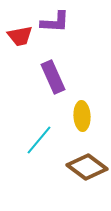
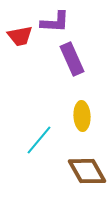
purple rectangle: moved 19 px right, 18 px up
brown diamond: moved 4 px down; rotated 24 degrees clockwise
